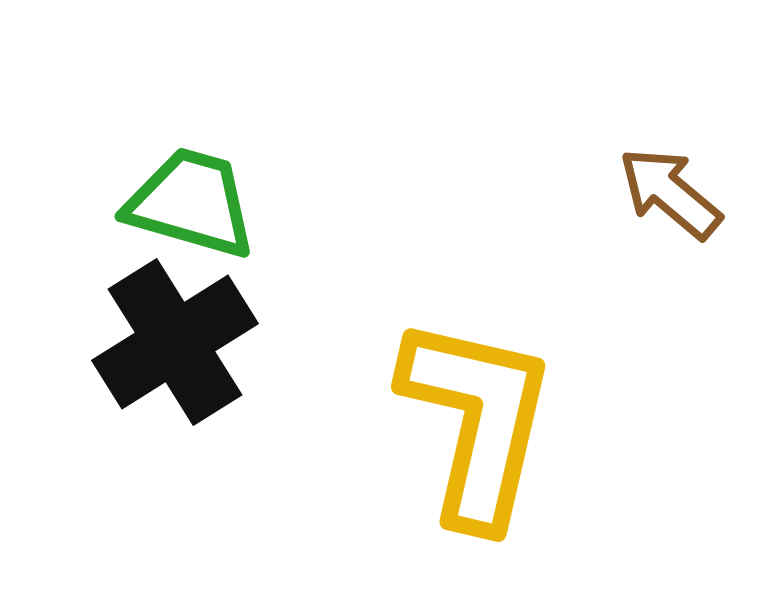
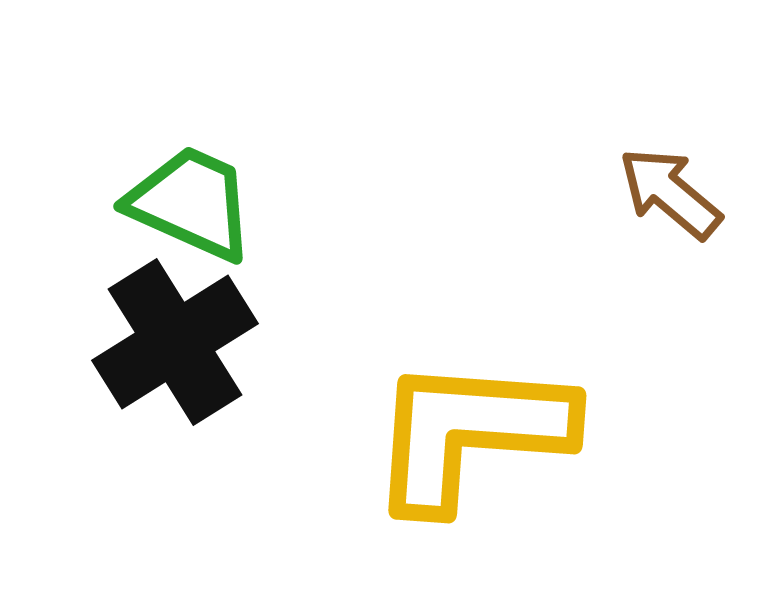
green trapezoid: rotated 8 degrees clockwise
yellow L-shape: moved 7 px left, 12 px down; rotated 99 degrees counterclockwise
